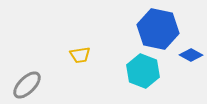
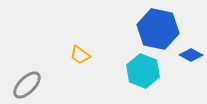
yellow trapezoid: rotated 45 degrees clockwise
